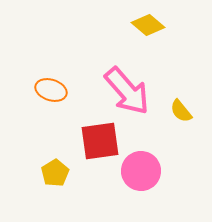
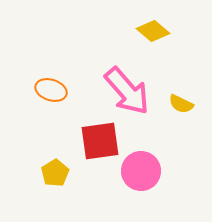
yellow diamond: moved 5 px right, 6 px down
yellow semicircle: moved 7 px up; rotated 25 degrees counterclockwise
